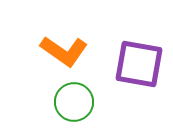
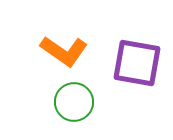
purple square: moved 2 px left, 1 px up
